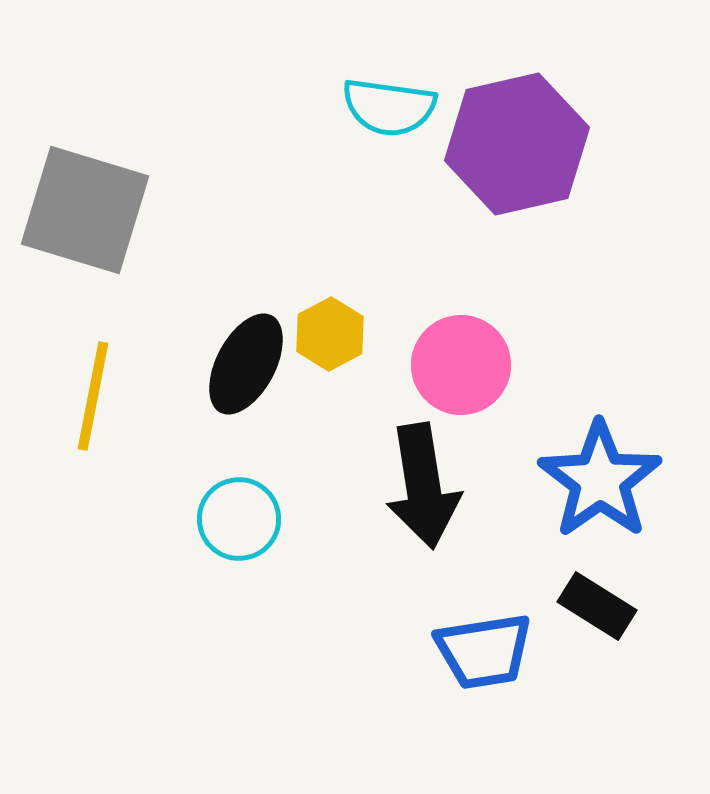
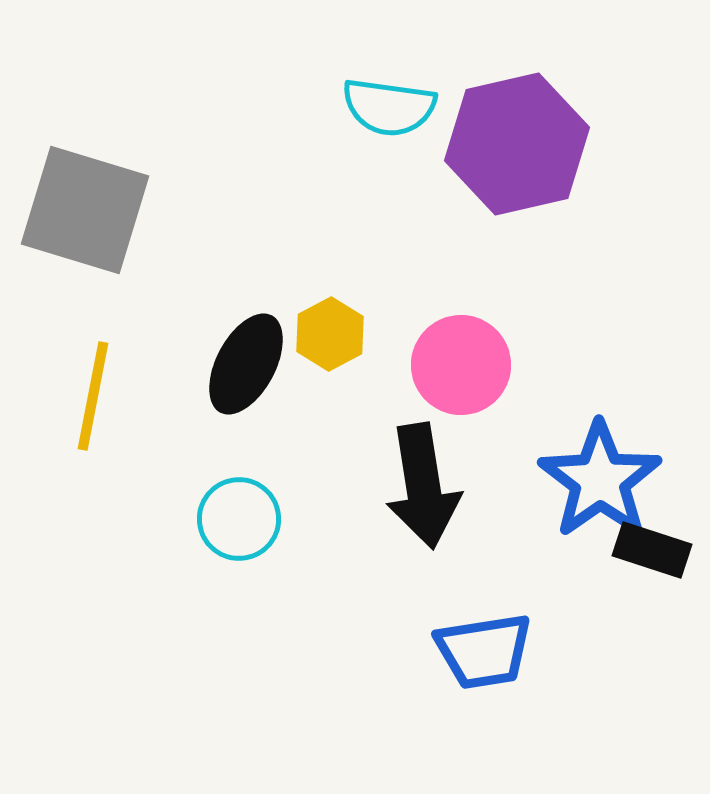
black rectangle: moved 55 px right, 56 px up; rotated 14 degrees counterclockwise
